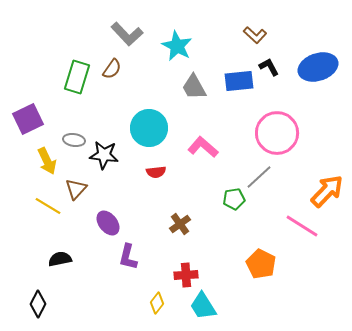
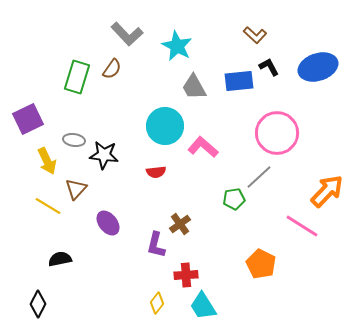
cyan circle: moved 16 px right, 2 px up
purple L-shape: moved 28 px right, 12 px up
